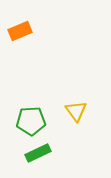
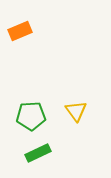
green pentagon: moved 5 px up
